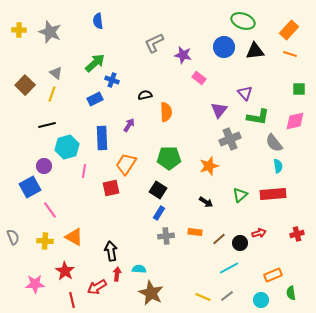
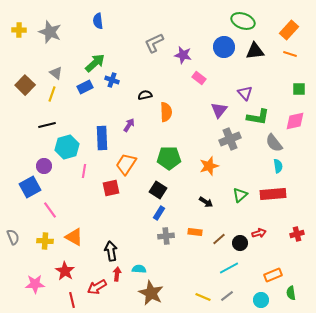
blue rectangle at (95, 99): moved 10 px left, 12 px up
